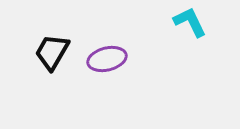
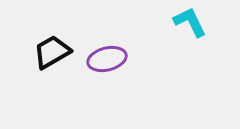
black trapezoid: rotated 30 degrees clockwise
